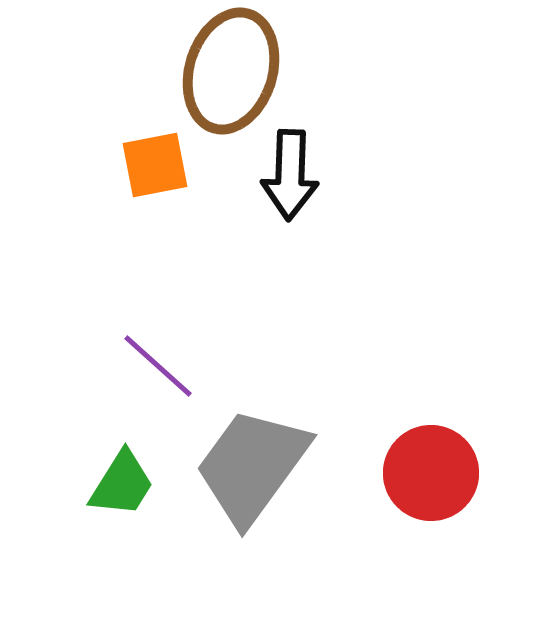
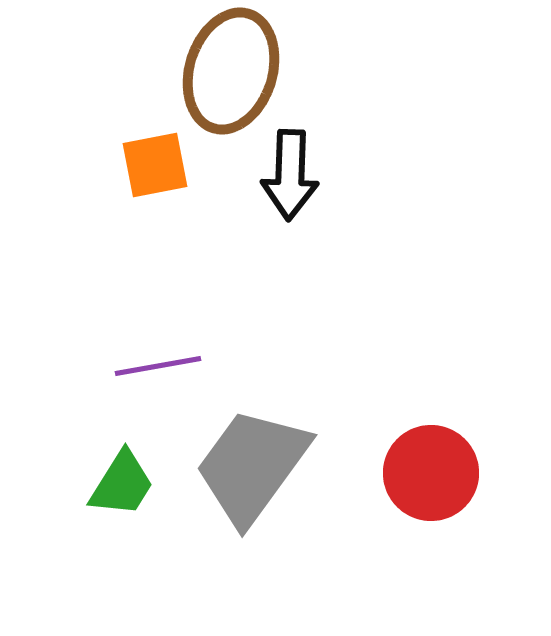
purple line: rotated 52 degrees counterclockwise
